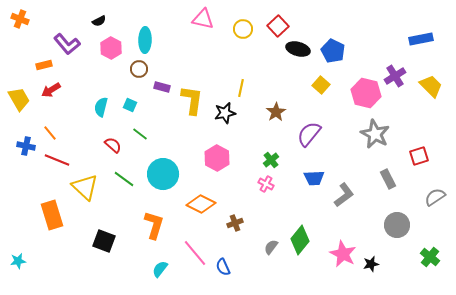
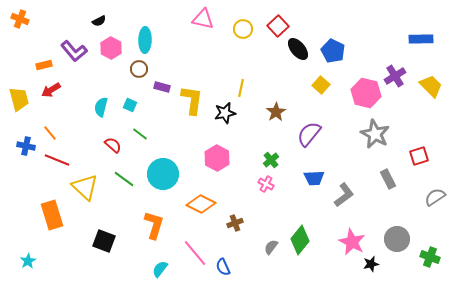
blue rectangle at (421, 39): rotated 10 degrees clockwise
purple L-shape at (67, 44): moved 7 px right, 7 px down
black ellipse at (298, 49): rotated 35 degrees clockwise
yellow trapezoid at (19, 99): rotated 15 degrees clockwise
gray circle at (397, 225): moved 14 px down
pink star at (343, 254): moved 9 px right, 12 px up
green cross at (430, 257): rotated 18 degrees counterclockwise
cyan star at (18, 261): moved 10 px right; rotated 21 degrees counterclockwise
